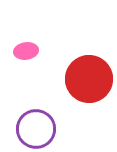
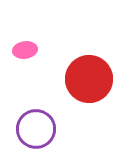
pink ellipse: moved 1 px left, 1 px up
